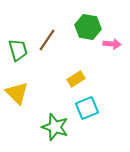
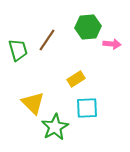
green hexagon: rotated 15 degrees counterclockwise
yellow triangle: moved 16 px right, 10 px down
cyan square: rotated 20 degrees clockwise
green star: rotated 24 degrees clockwise
